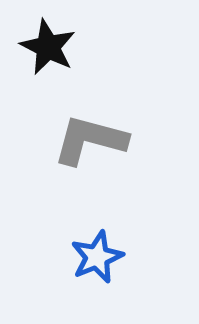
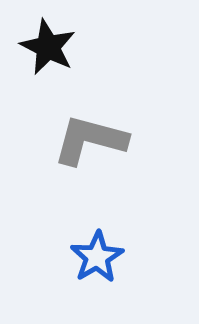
blue star: rotated 8 degrees counterclockwise
